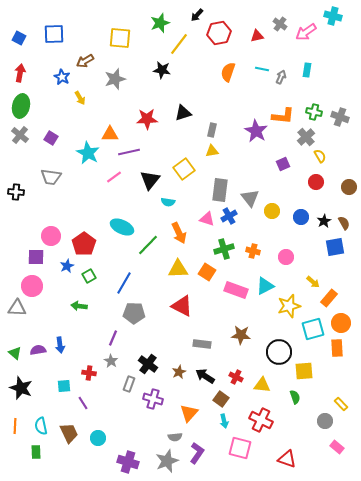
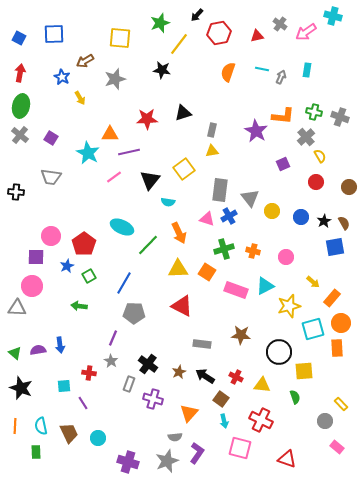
orange rectangle at (329, 298): moved 3 px right
